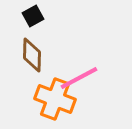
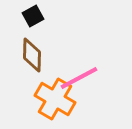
orange cross: rotated 9 degrees clockwise
